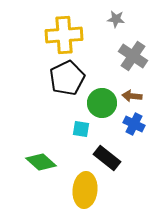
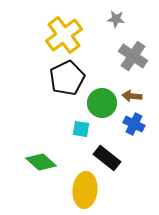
yellow cross: rotated 33 degrees counterclockwise
